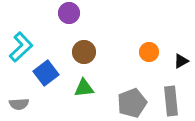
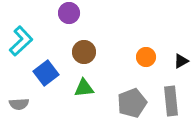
cyan L-shape: moved 6 px up
orange circle: moved 3 px left, 5 px down
